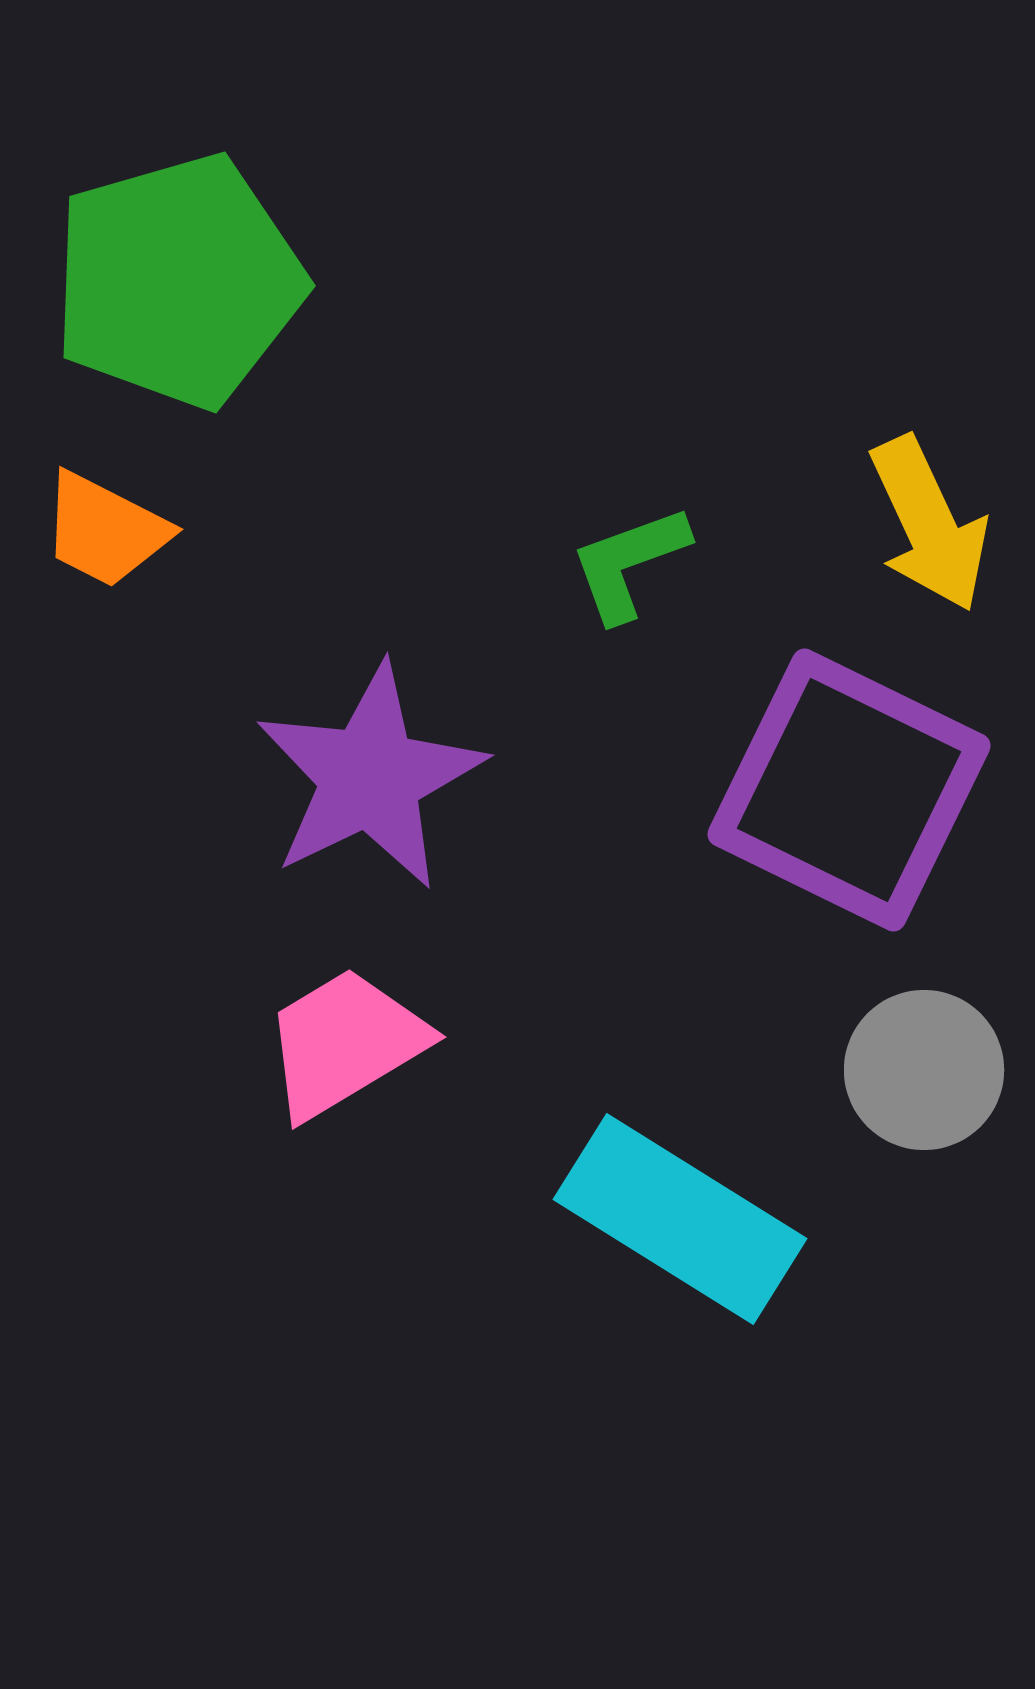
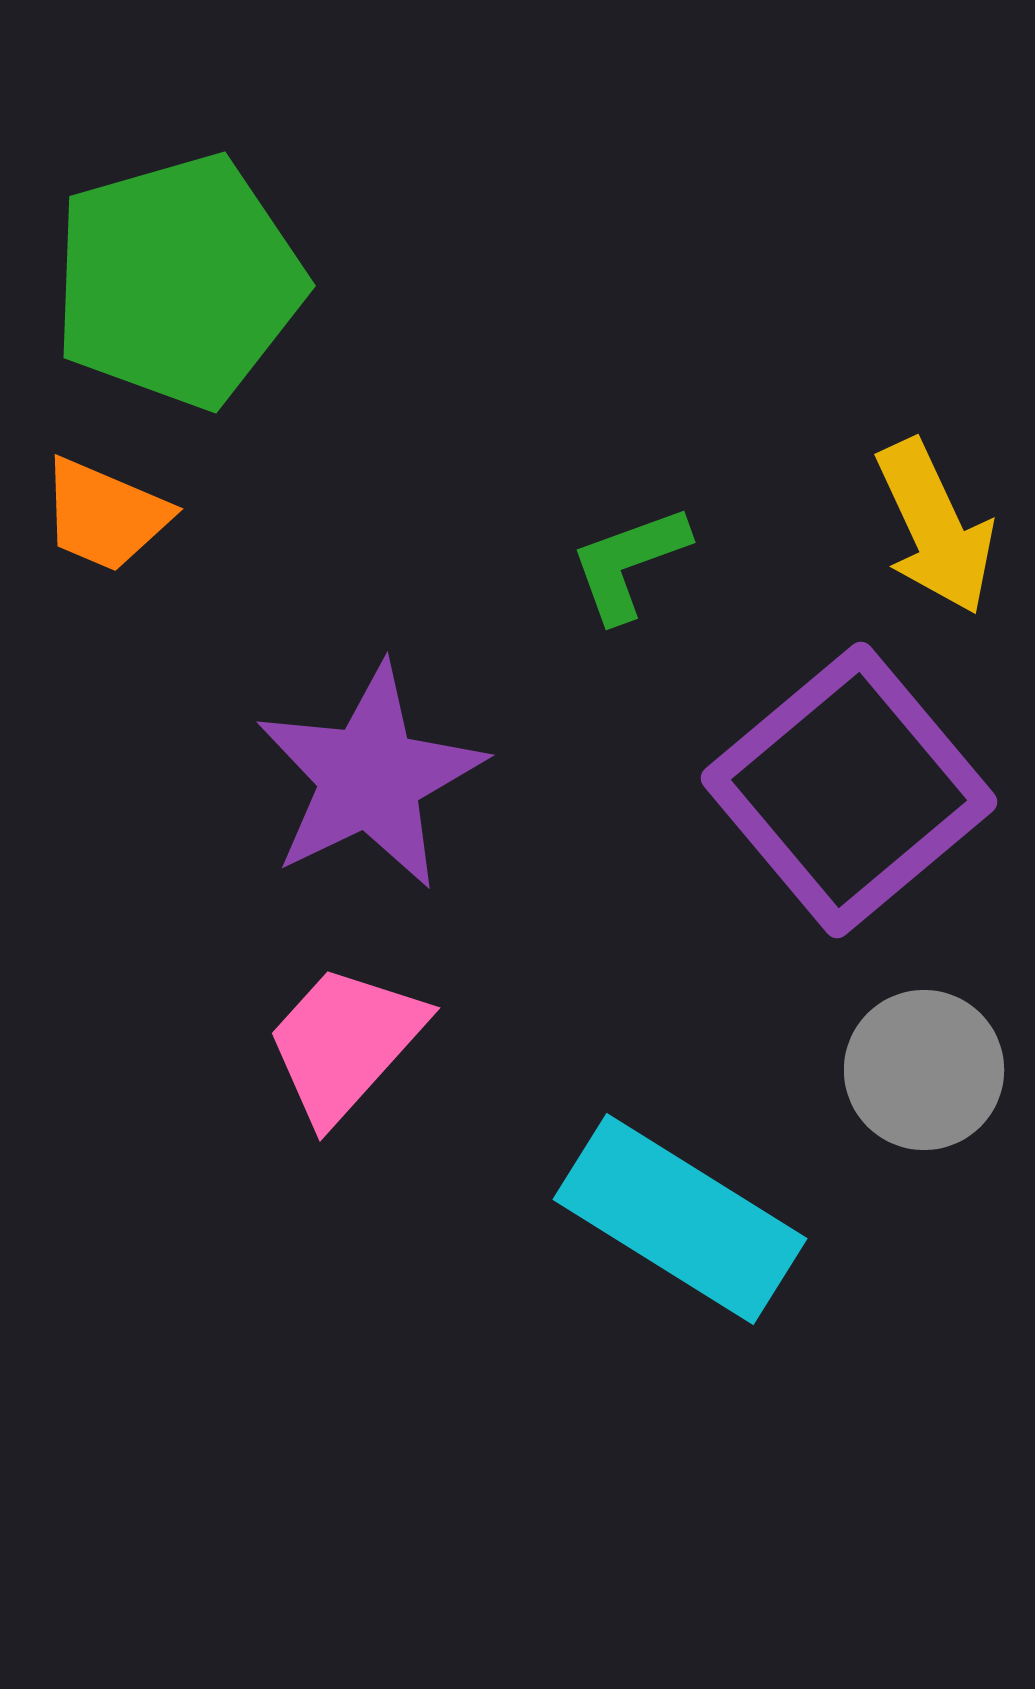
yellow arrow: moved 6 px right, 3 px down
orange trapezoid: moved 15 px up; rotated 4 degrees counterclockwise
purple square: rotated 24 degrees clockwise
pink trapezoid: rotated 17 degrees counterclockwise
